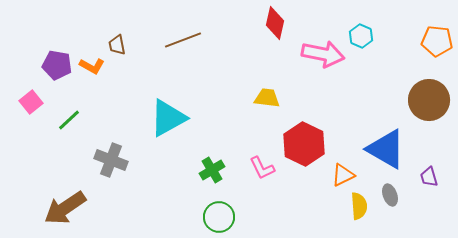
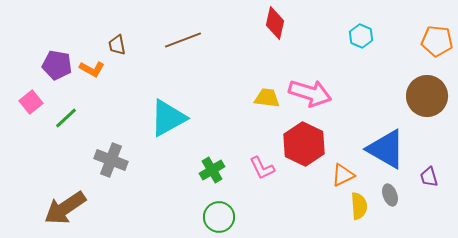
pink arrow: moved 13 px left, 39 px down; rotated 6 degrees clockwise
orange L-shape: moved 3 px down
brown circle: moved 2 px left, 4 px up
green line: moved 3 px left, 2 px up
